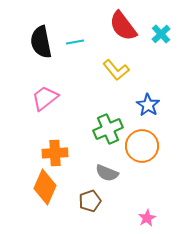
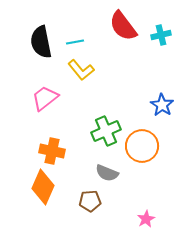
cyan cross: moved 1 px down; rotated 30 degrees clockwise
yellow L-shape: moved 35 px left
blue star: moved 14 px right
green cross: moved 2 px left, 2 px down
orange cross: moved 3 px left, 2 px up; rotated 15 degrees clockwise
orange diamond: moved 2 px left
brown pentagon: rotated 15 degrees clockwise
pink star: moved 1 px left, 1 px down
